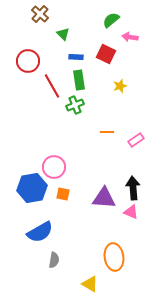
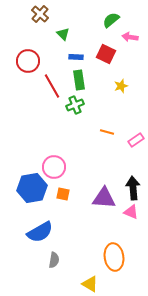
yellow star: moved 1 px right
orange line: rotated 16 degrees clockwise
